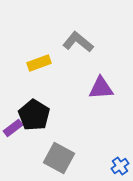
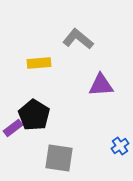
gray L-shape: moved 3 px up
yellow rectangle: rotated 15 degrees clockwise
purple triangle: moved 3 px up
gray square: rotated 20 degrees counterclockwise
blue cross: moved 20 px up
